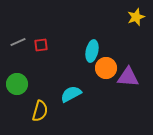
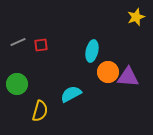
orange circle: moved 2 px right, 4 px down
